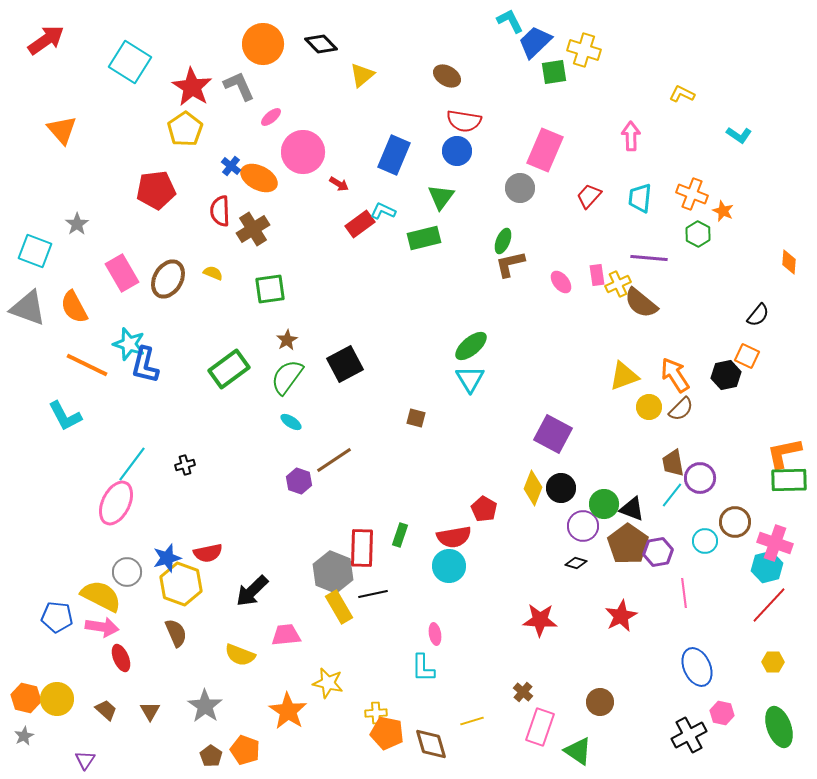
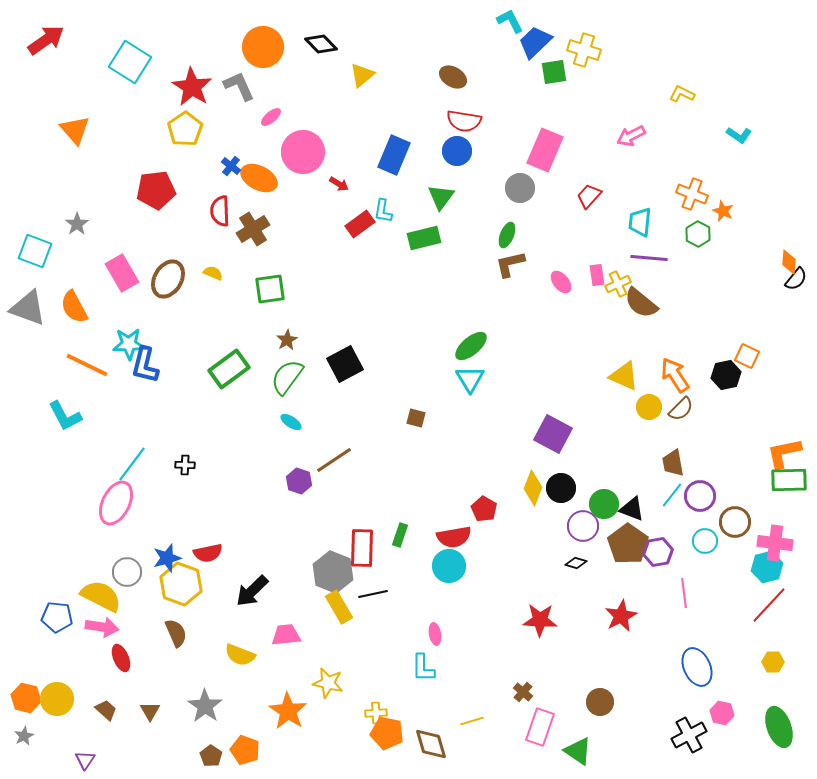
orange circle at (263, 44): moved 3 px down
brown ellipse at (447, 76): moved 6 px right, 1 px down
orange triangle at (62, 130): moved 13 px right
pink arrow at (631, 136): rotated 116 degrees counterclockwise
cyan trapezoid at (640, 198): moved 24 px down
cyan L-shape at (383, 211): rotated 105 degrees counterclockwise
green ellipse at (503, 241): moved 4 px right, 6 px up
black semicircle at (758, 315): moved 38 px right, 36 px up
cyan star at (129, 344): rotated 20 degrees counterclockwise
yellow triangle at (624, 376): rotated 44 degrees clockwise
black cross at (185, 465): rotated 18 degrees clockwise
purple circle at (700, 478): moved 18 px down
pink cross at (775, 543): rotated 12 degrees counterclockwise
